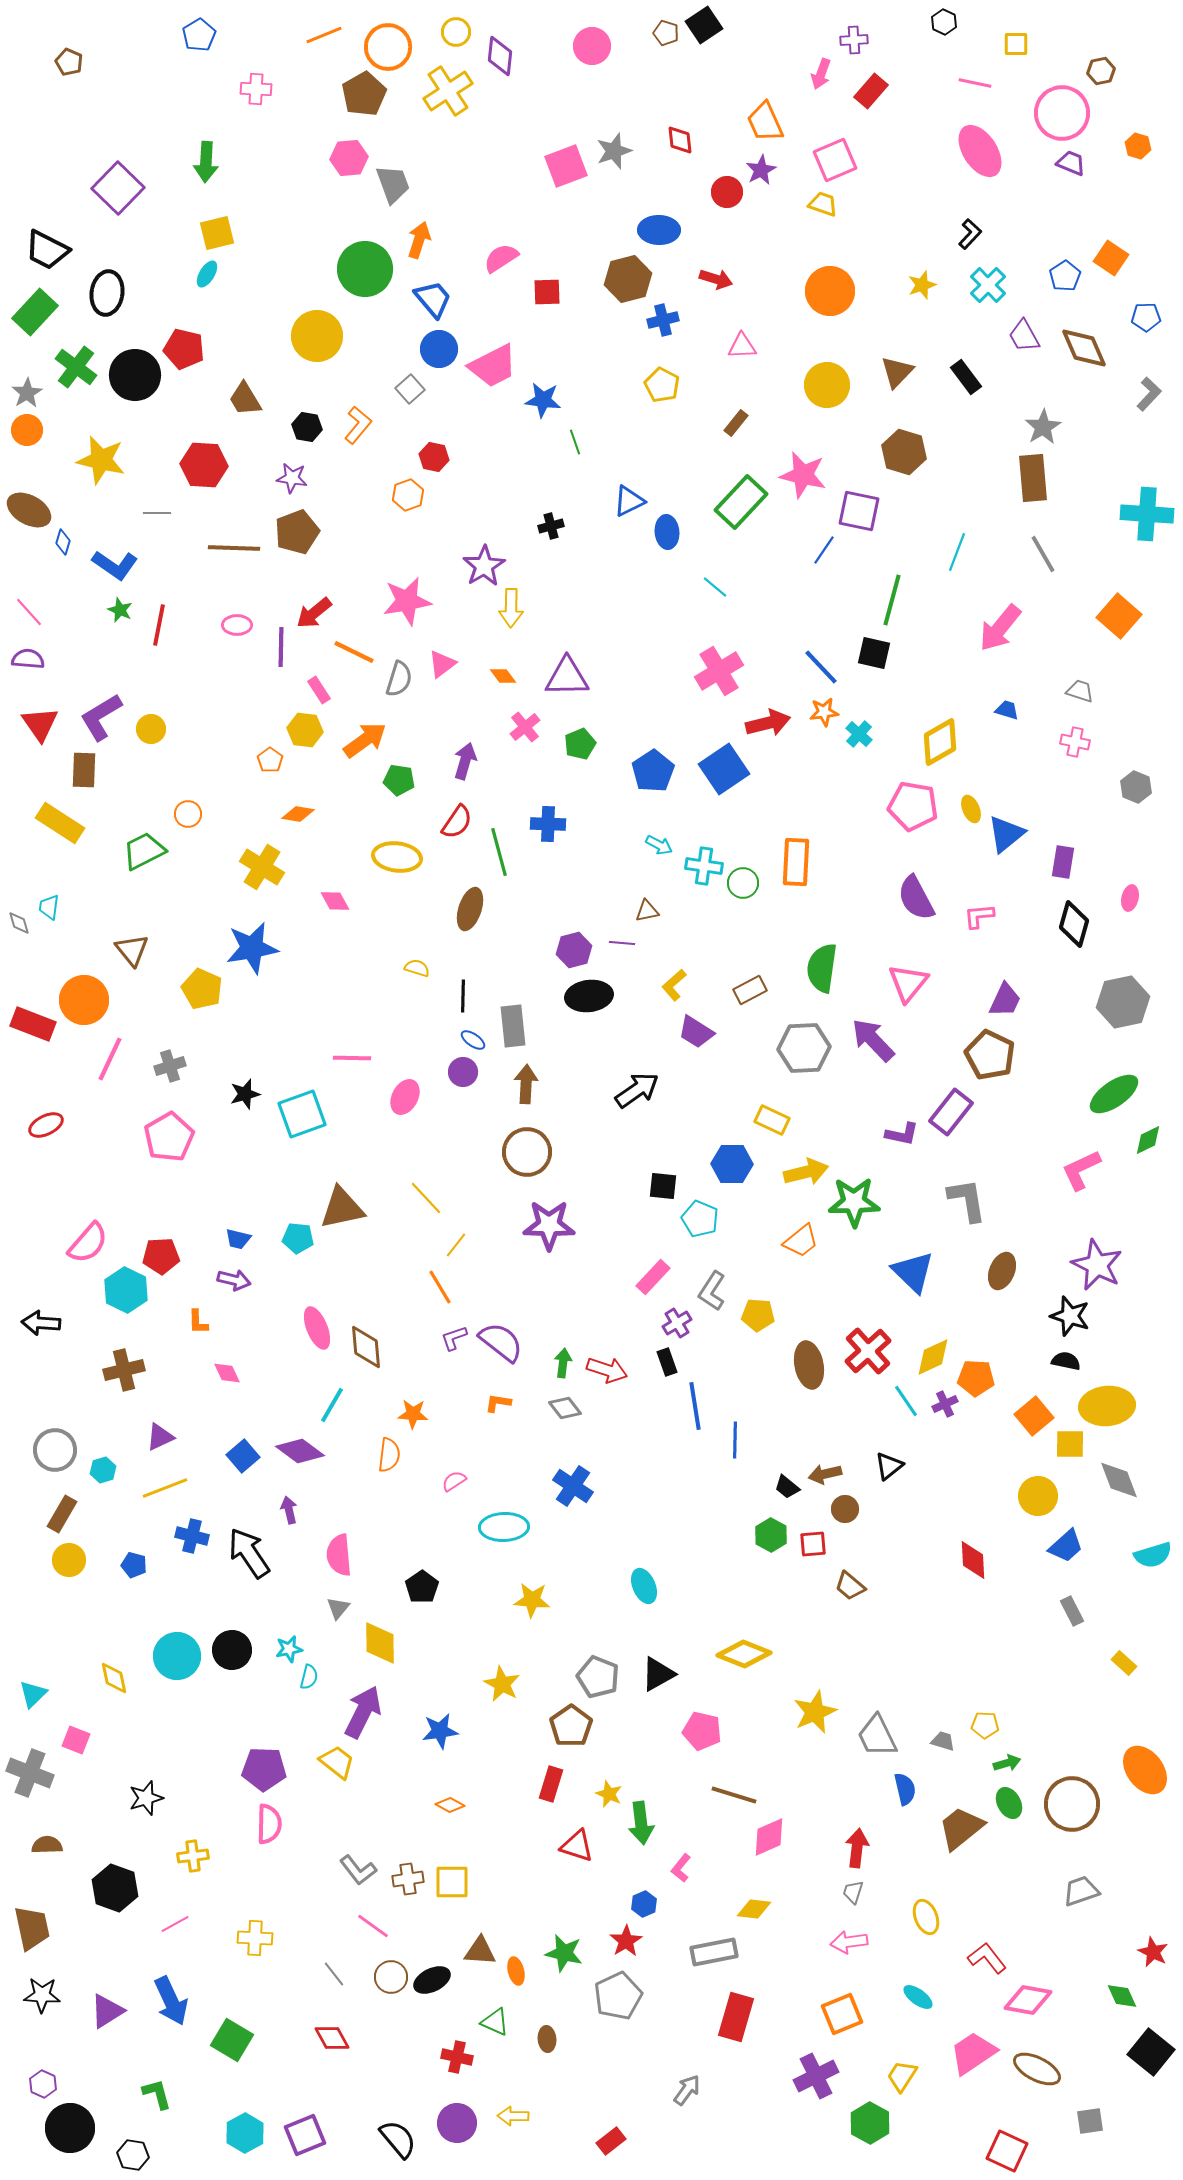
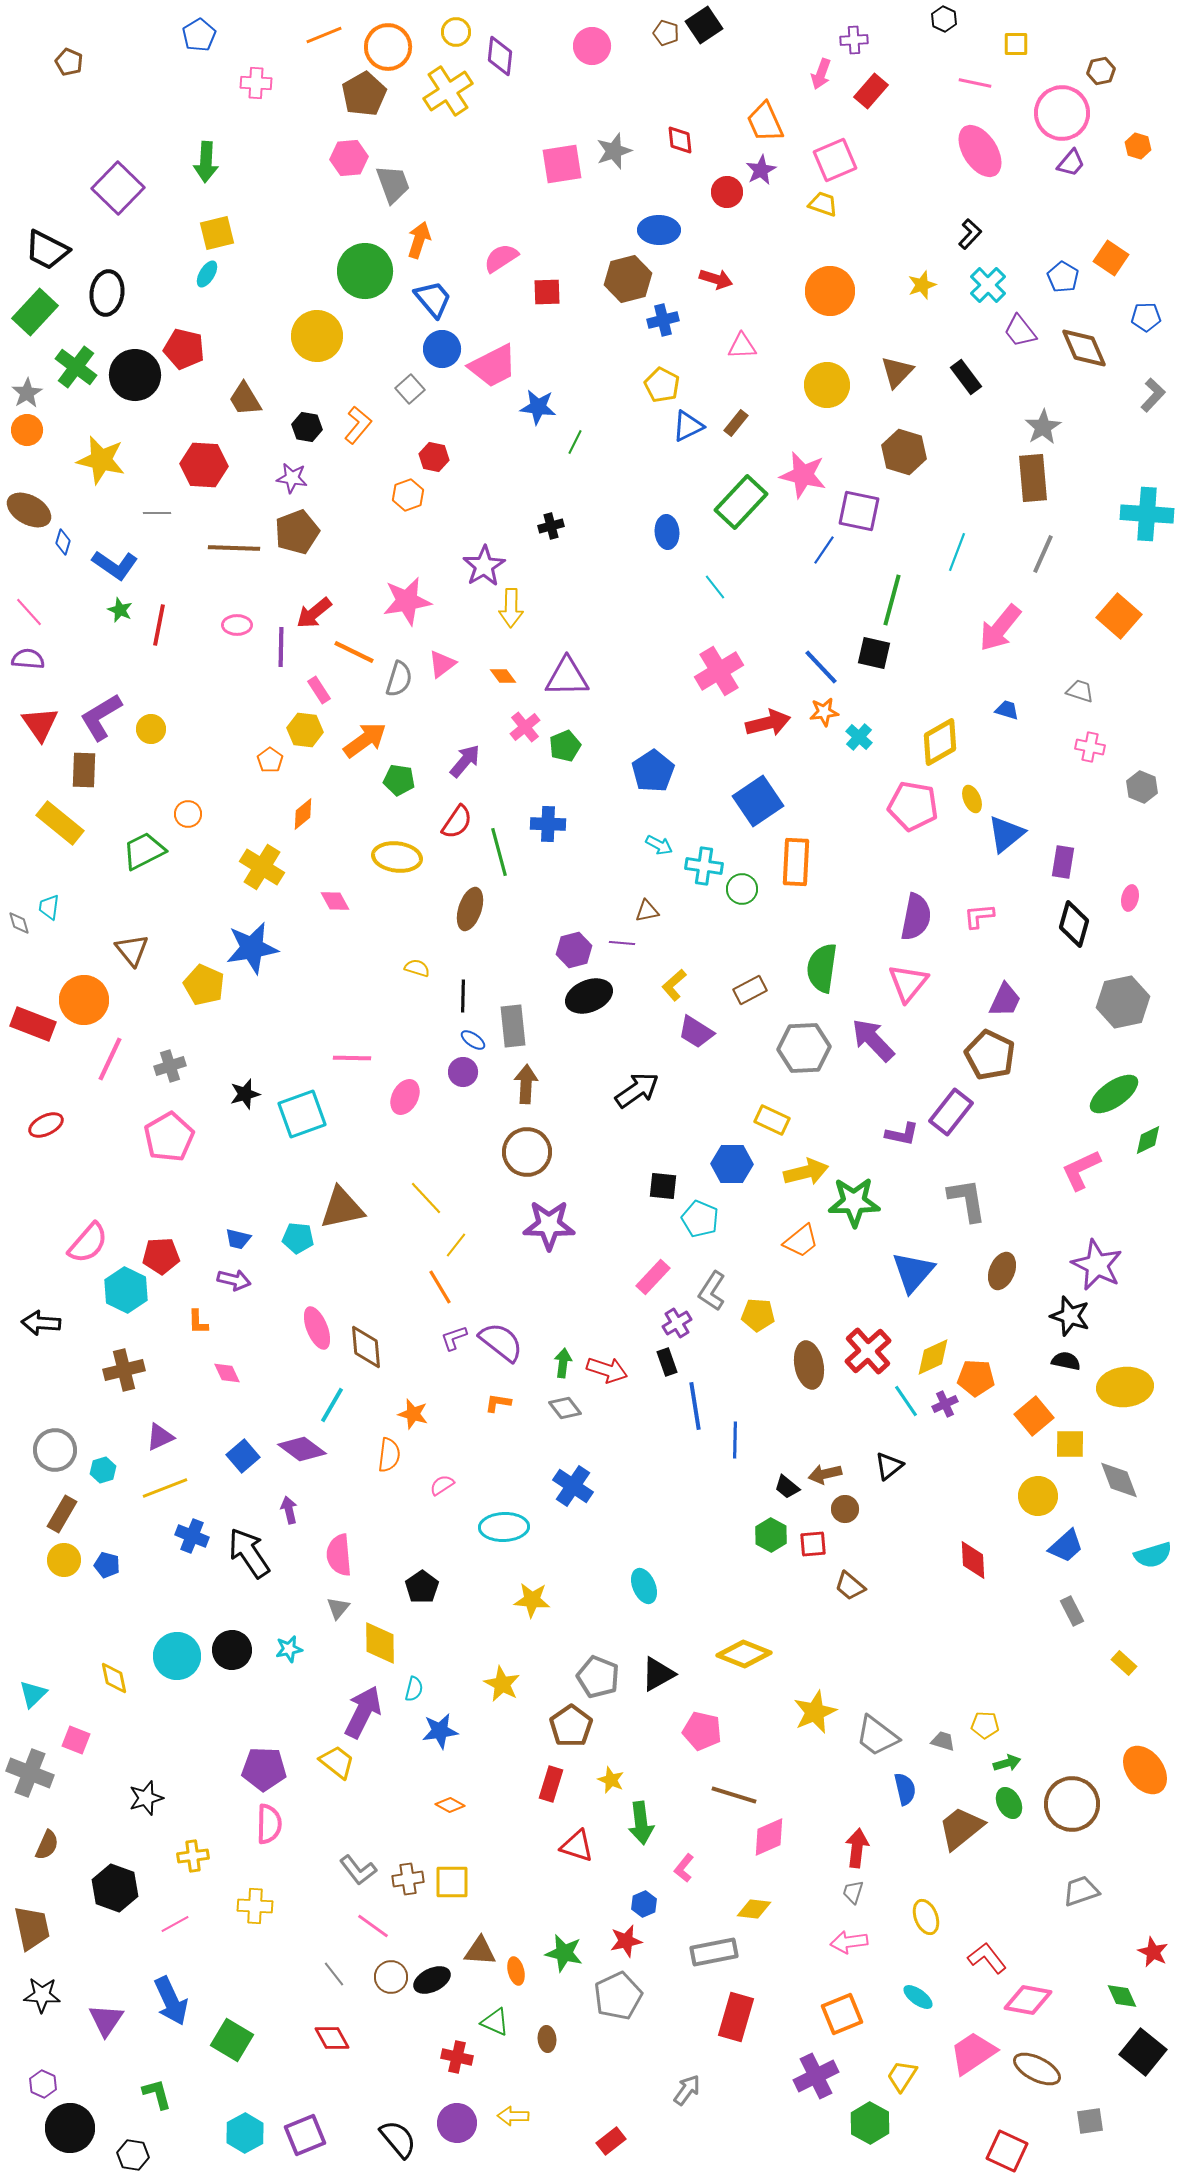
black hexagon at (944, 22): moved 3 px up
pink cross at (256, 89): moved 6 px up
purple trapezoid at (1071, 163): rotated 108 degrees clockwise
pink square at (566, 166): moved 4 px left, 2 px up; rotated 12 degrees clockwise
green circle at (365, 269): moved 2 px down
blue pentagon at (1065, 276): moved 2 px left, 1 px down; rotated 8 degrees counterclockwise
purple trapezoid at (1024, 336): moved 4 px left, 5 px up; rotated 9 degrees counterclockwise
blue circle at (439, 349): moved 3 px right
gray L-shape at (1149, 394): moved 4 px right, 1 px down
blue star at (543, 400): moved 5 px left, 7 px down
green line at (575, 442): rotated 45 degrees clockwise
blue triangle at (629, 501): moved 59 px right, 75 px up
gray line at (1043, 554): rotated 54 degrees clockwise
cyan line at (715, 587): rotated 12 degrees clockwise
cyan cross at (859, 734): moved 3 px down
pink cross at (1075, 742): moved 15 px right, 5 px down
green pentagon at (580, 744): moved 15 px left, 2 px down
purple arrow at (465, 761): rotated 24 degrees clockwise
blue square at (724, 769): moved 34 px right, 32 px down
gray hexagon at (1136, 787): moved 6 px right
yellow ellipse at (971, 809): moved 1 px right, 10 px up
orange diamond at (298, 814): moved 5 px right; rotated 48 degrees counterclockwise
yellow rectangle at (60, 823): rotated 6 degrees clockwise
green circle at (743, 883): moved 1 px left, 6 px down
purple semicircle at (916, 898): moved 19 px down; rotated 141 degrees counterclockwise
yellow pentagon at (202, 989): moved 2 px right, 4 px up
black ellipse at (589, 996): rotated 15 degrees counterclockwise
blue triangle at (913, 1272): rotated 27 degrees clockwise
yellow ellipse at (1107, 1406): moved 18 px right, 19 px up
orange star at (413, 1414): rotated 12 degrees clockwise
purple diamond at (300, 1451): moved 2 px right, 2 px up
pink semicircle at (454, 1481): moved 12 px left, 4 px down
blue cross at (192, 1536): rotated 8 degrees clockwise
yellow circle at (69, 1560): moved 5 px left
blue pentagon at (134, 1565): moved 27 px left
cyan semicircle at (309, 1677): moved 105 px right, 12 px down
gray trapezoid at (877, 1736): rotated 27 degrees counterclockwise
yellow star at (609, 1794): moved 2 px right, 14 px up
brown semicircle at (47, 1845): rotated 116 degrees clockwise
pink L-shape at (681, 1868): moved 3 px right
yellow cross at (255, 1938): moved 32 px up
red star at (626, 1941): rotated 20 degrees clockwise
purple triangle at (107, 2011): moved 1 px left, 9 px down; rotated 24 degrees counterclockwise
black square at (1151, 2052): moved 8 px left
